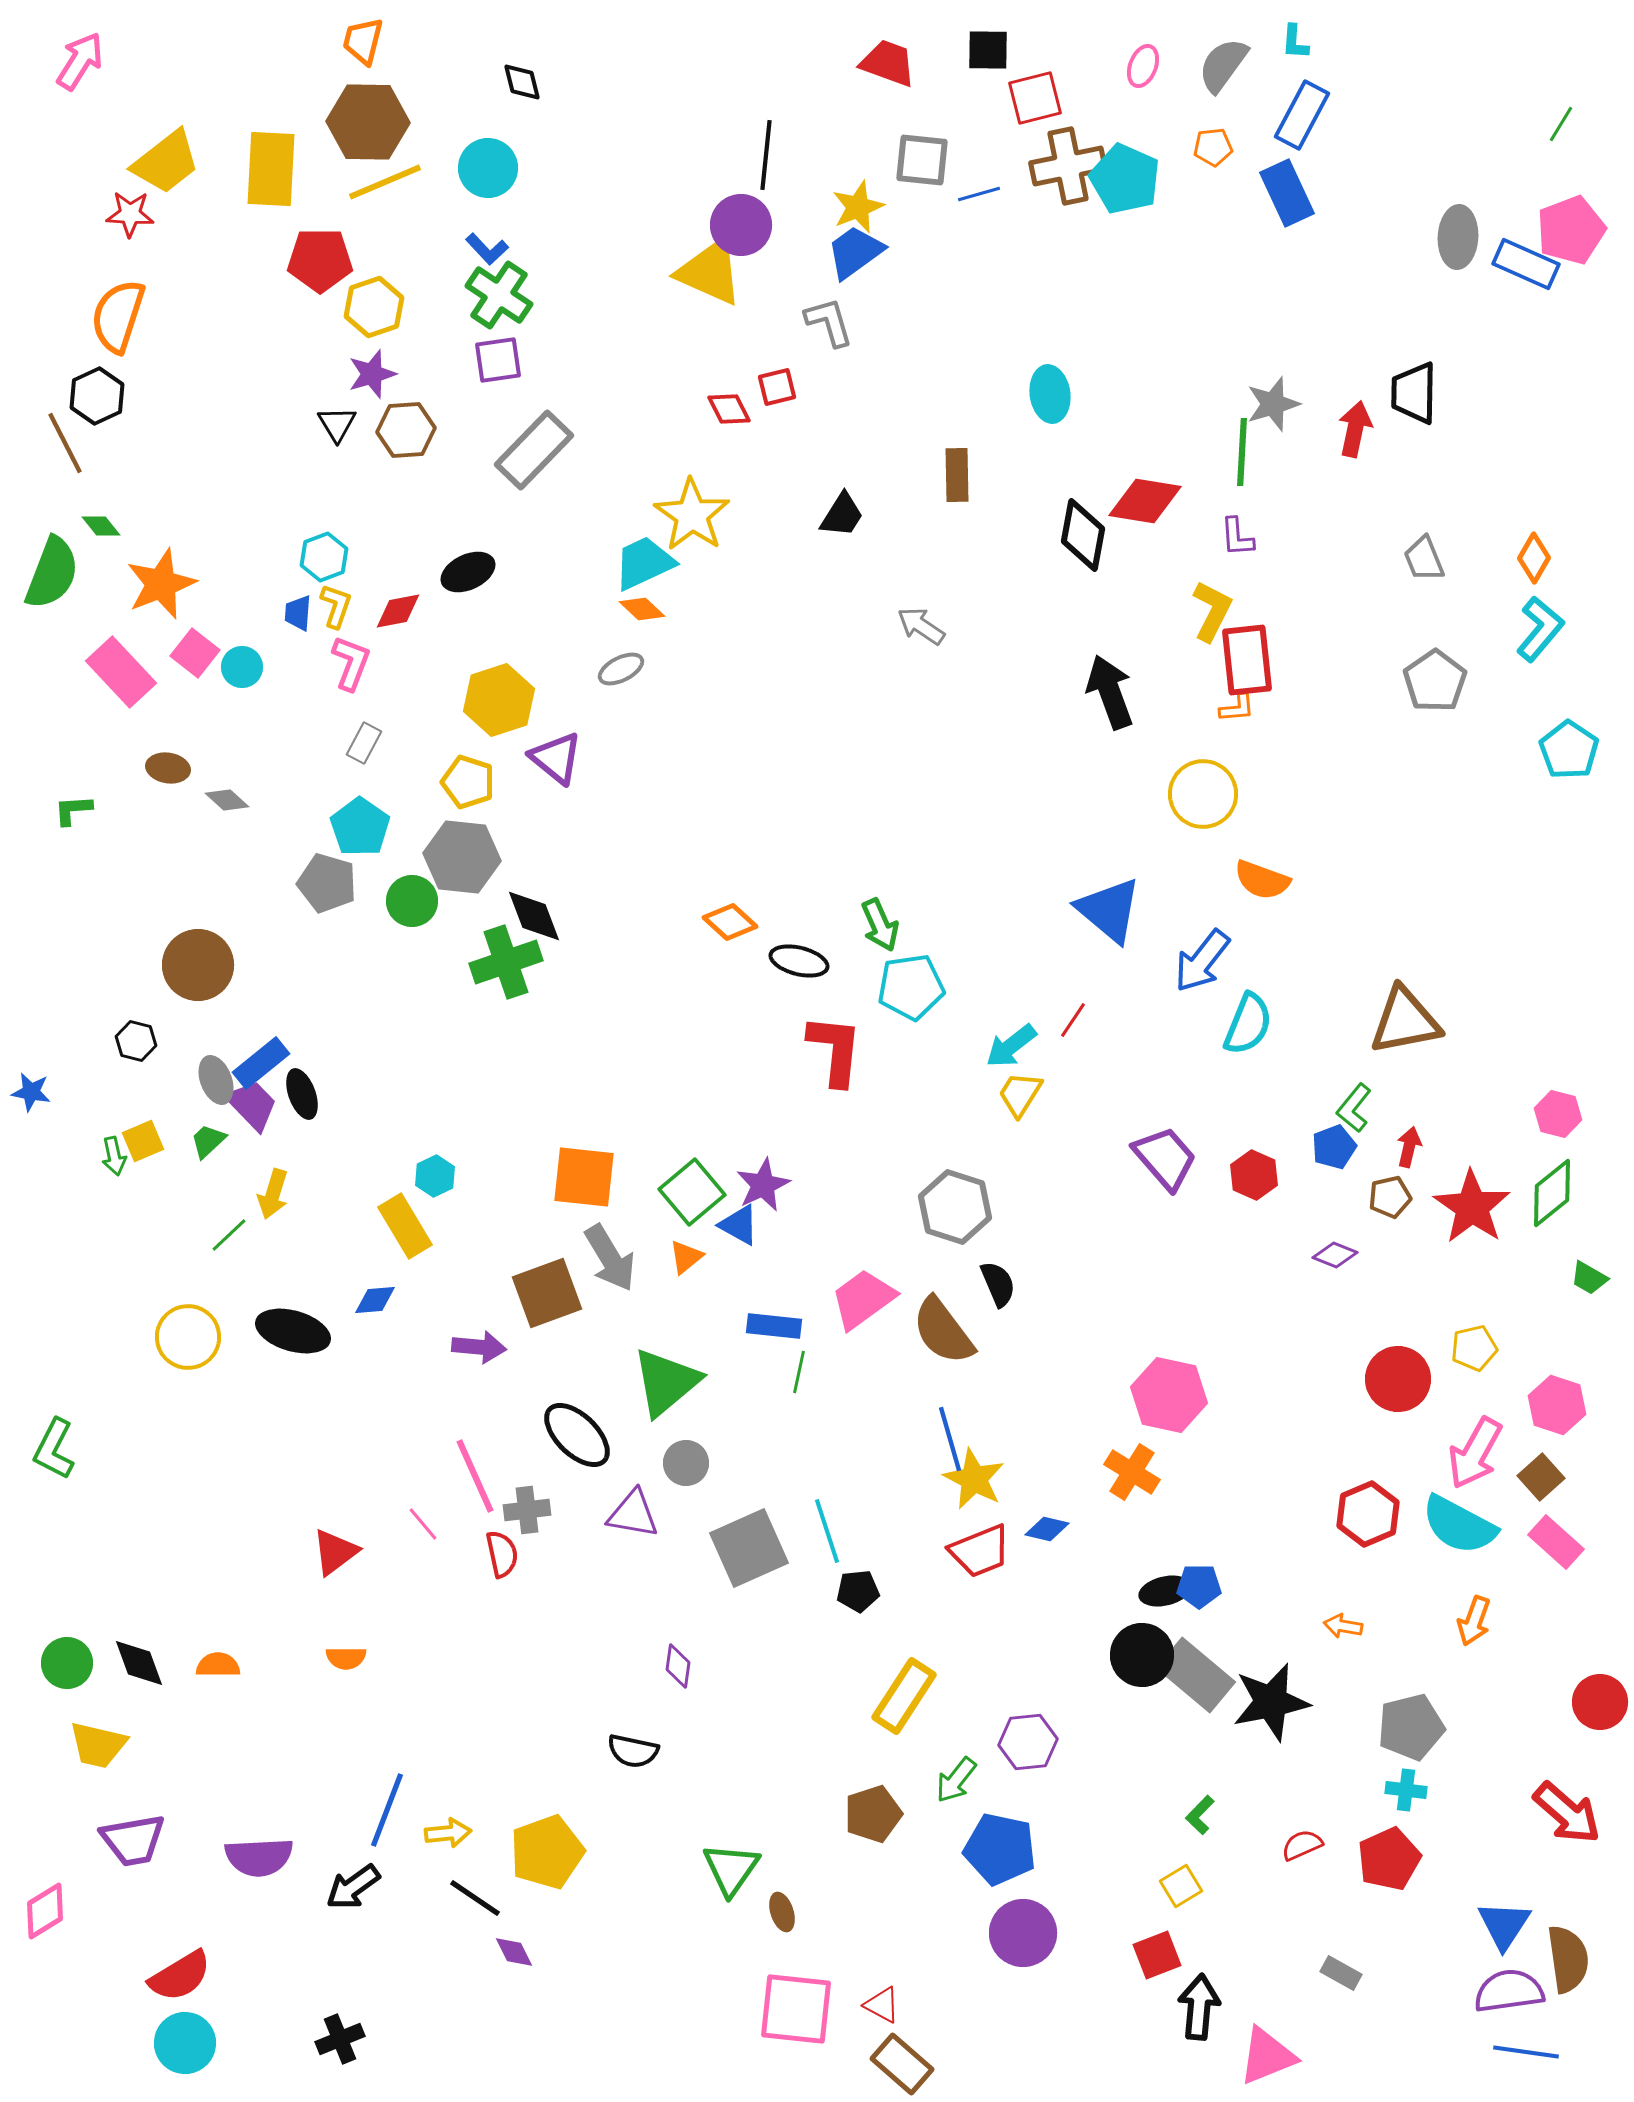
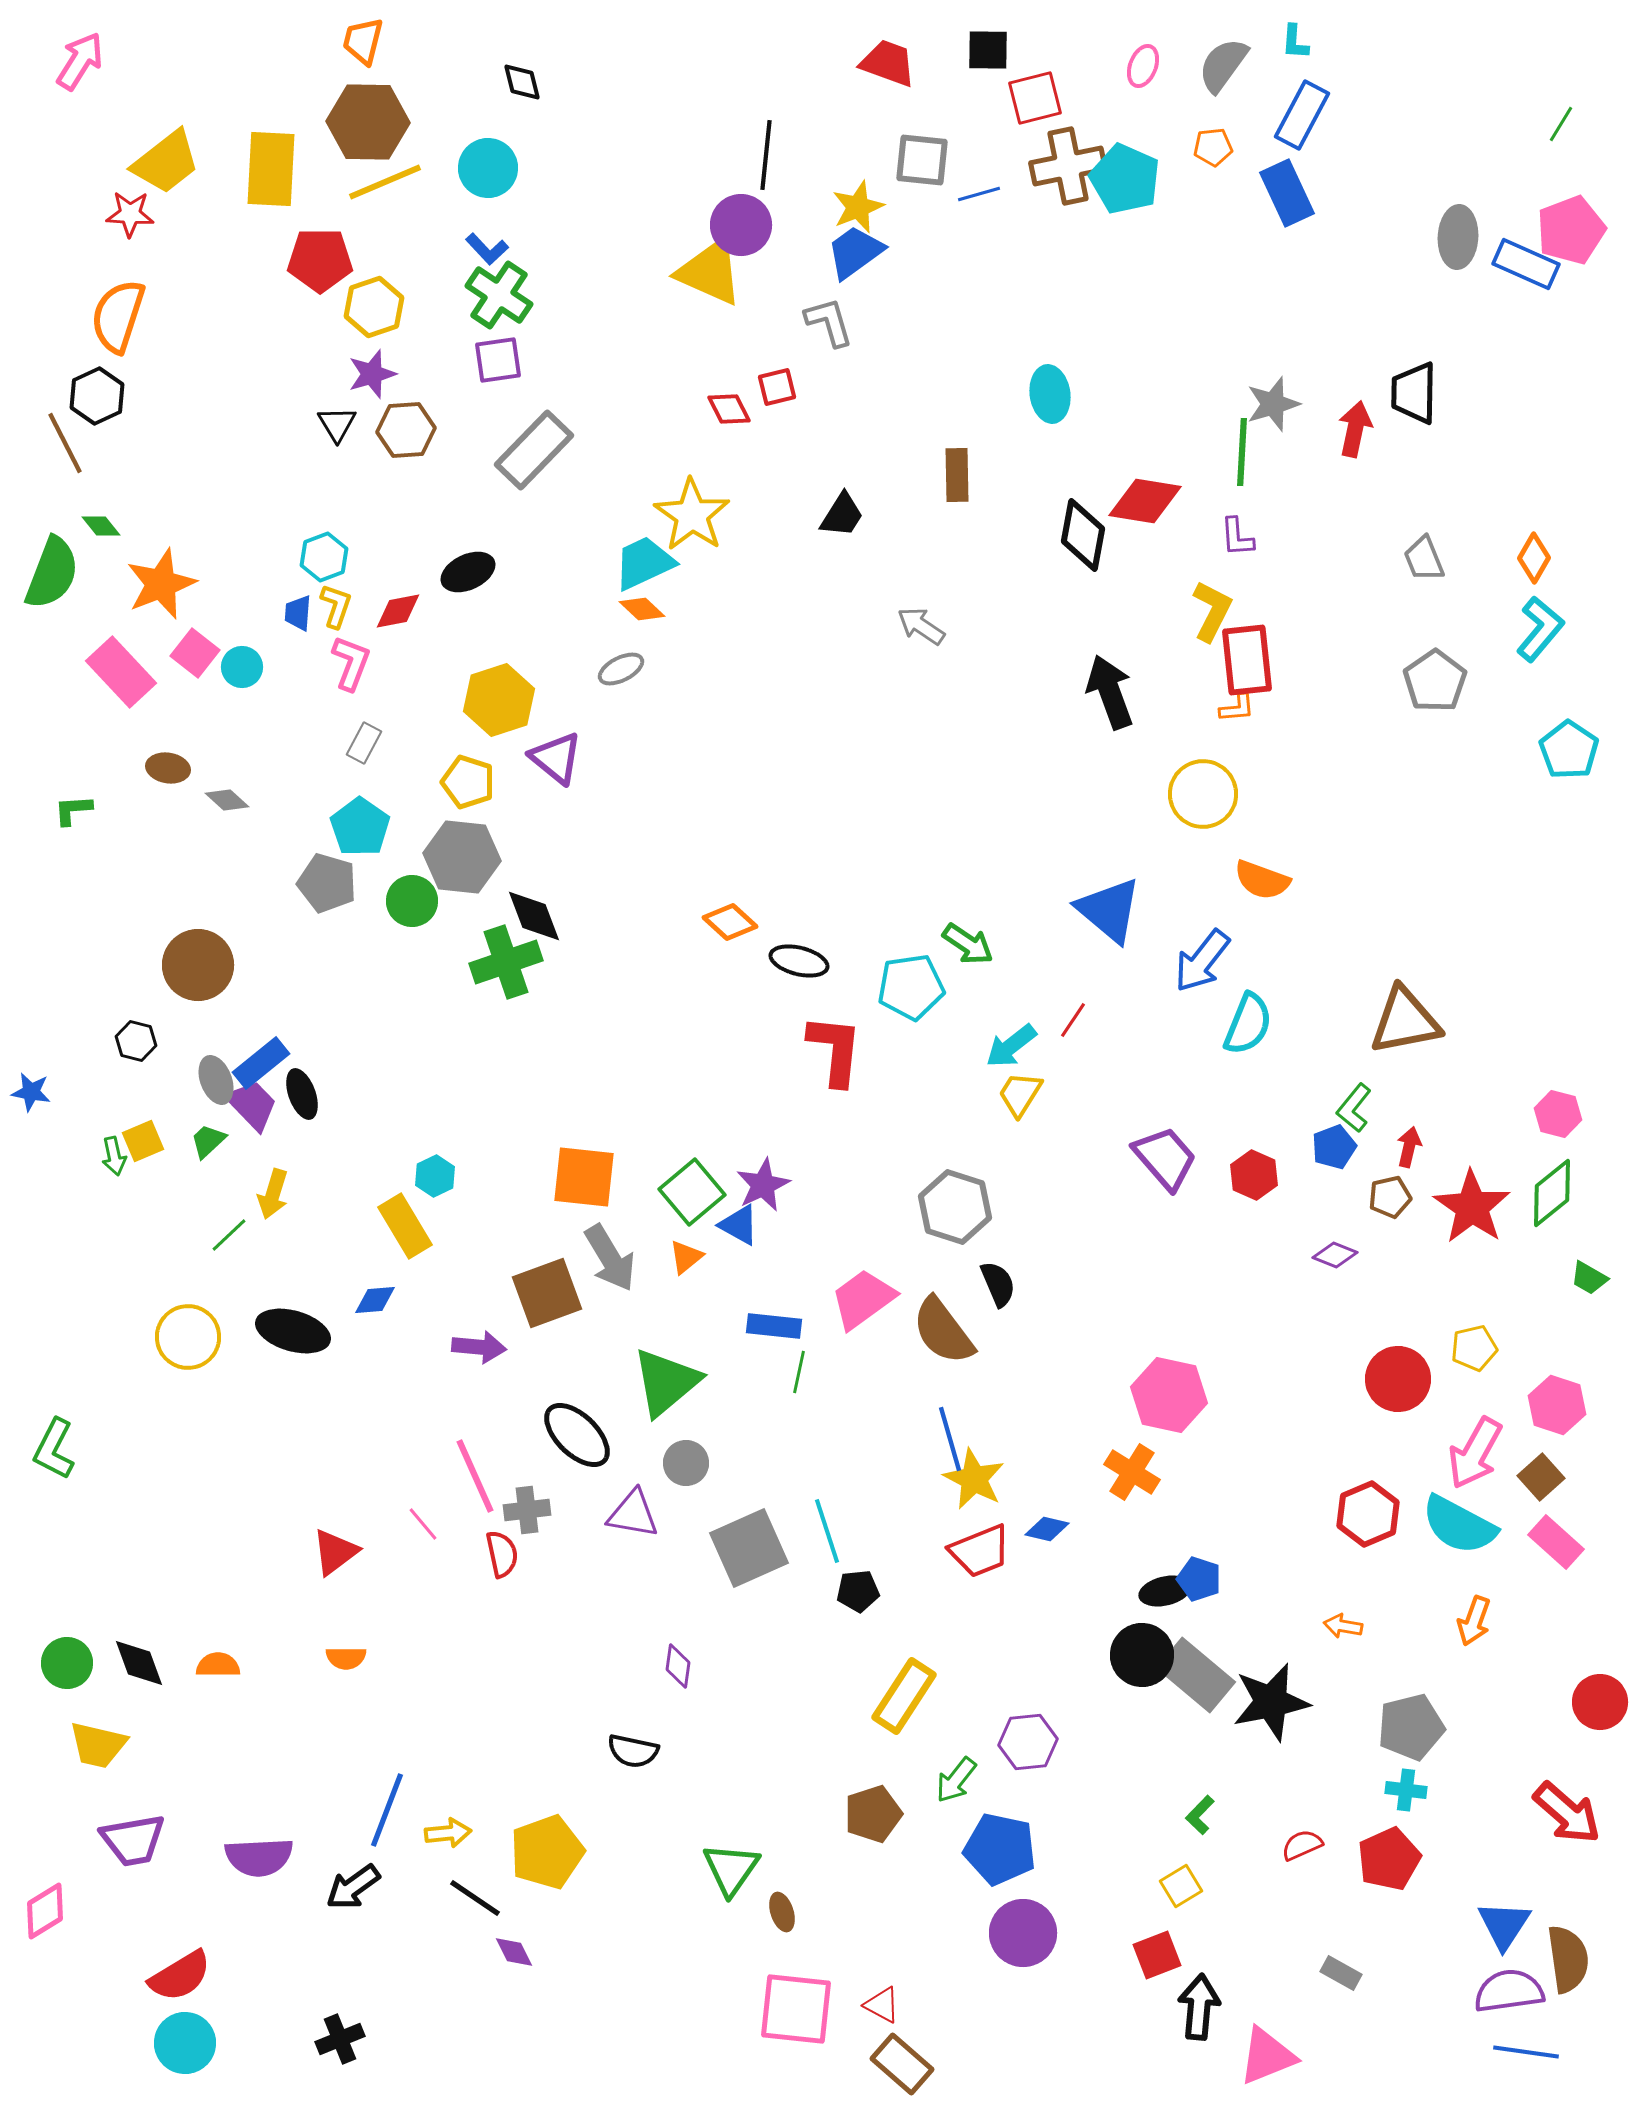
green arrow at (880, 925): moved 88 px right, 19 px down; rotated 32 degrees counterclockwise
blue pentagon at (1199, 1586): moved 7 px up; rotated 18 degrees clockwise
